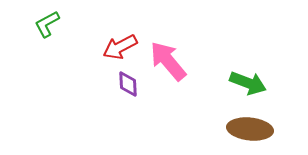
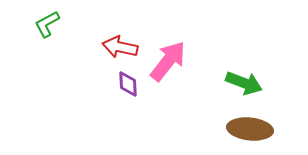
red arrow: rotated 40 degrees clockwise
pink arrow: rotated 78 degrees clockwise
green arrow: moved 4 px left
